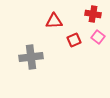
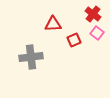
red cross: rotated 28 degrees clockwise
red triangle: moved 1 px left, 3 px down
pink square: moved 1 px left, 4 px up
